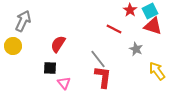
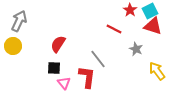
gray arrow: moved 4 px left
black square: moved 4 px right
red L-shape: moved 16 px left
